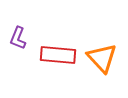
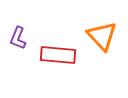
orange triangle: moved 22 px up
